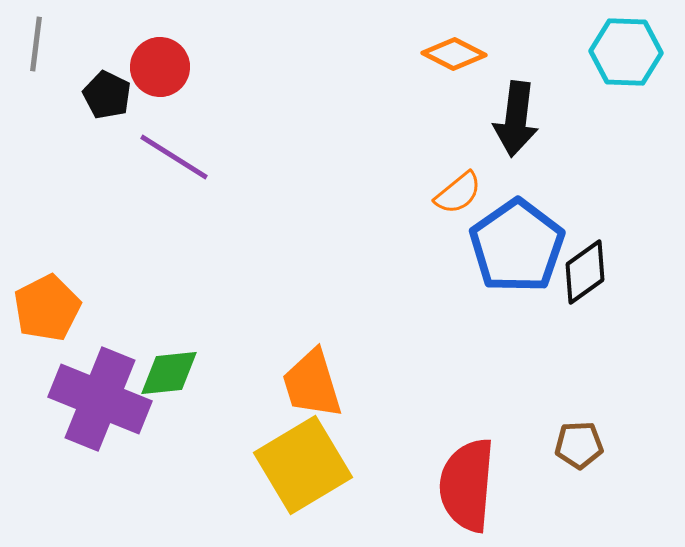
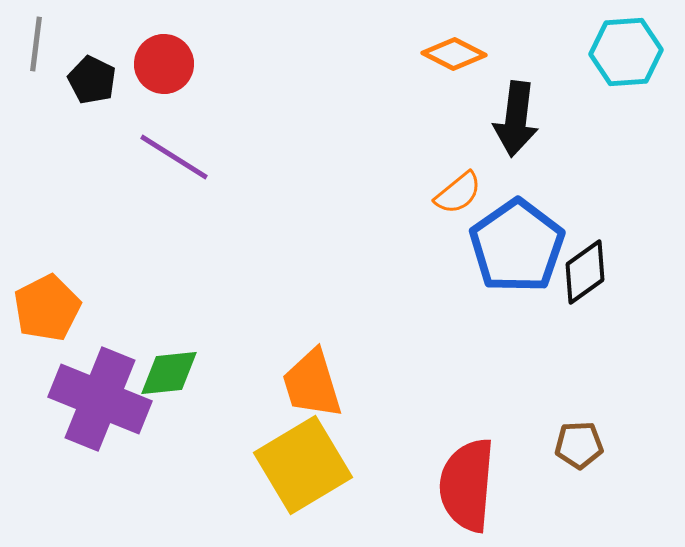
cyan hexagon: rotated 6 degrees counterclockwise
red circle: moved 4 px right, 3 px up
black pentagon: moved 15 px left, 15 px up
